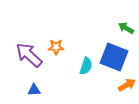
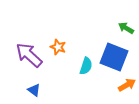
orange star: moved 2 px right; rotated 21 degrees clockwise
blue triangle: rotated 40 degrees clockwise
